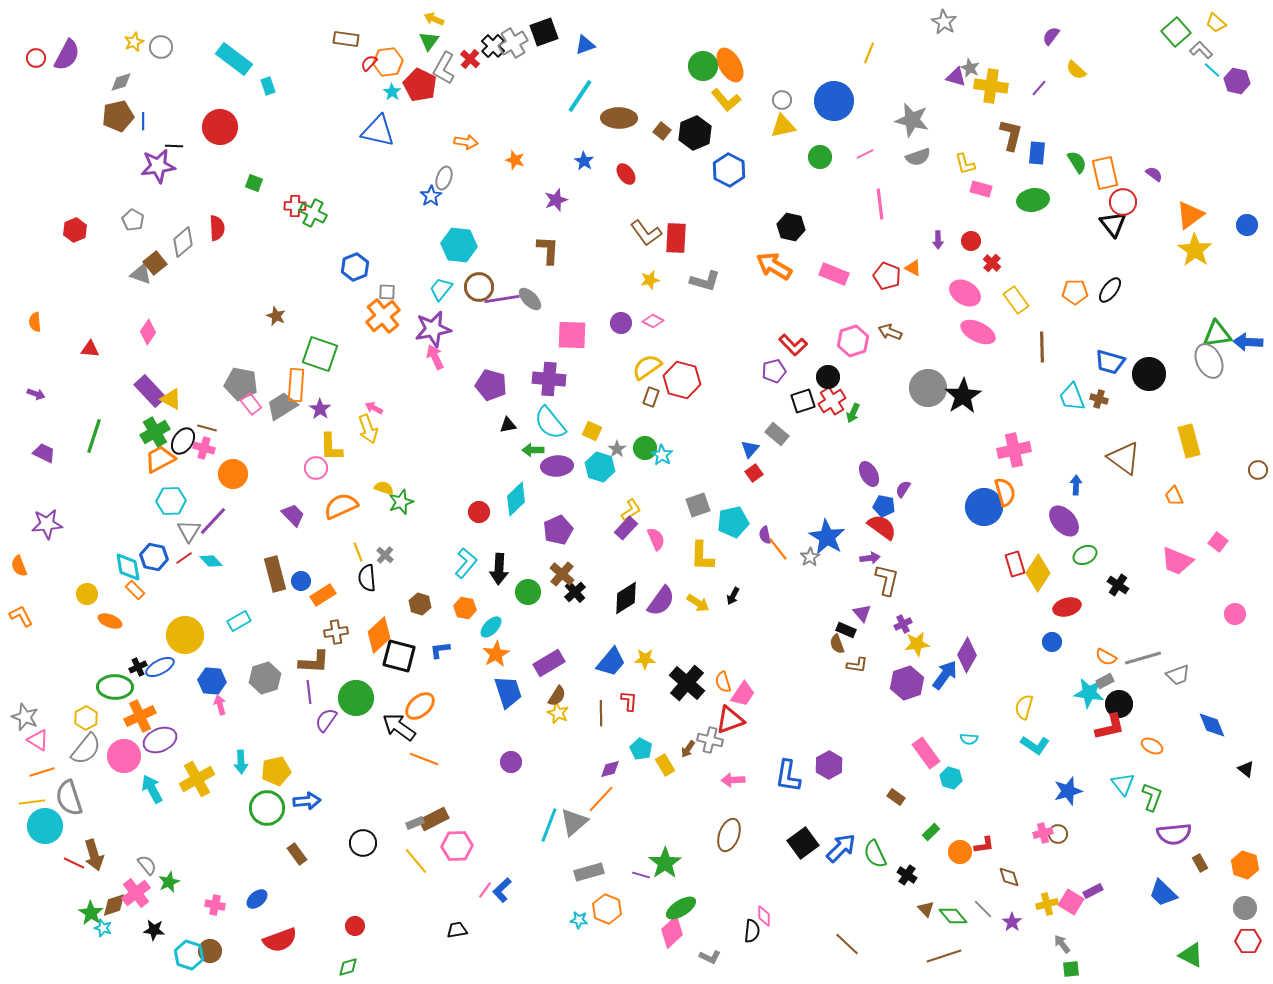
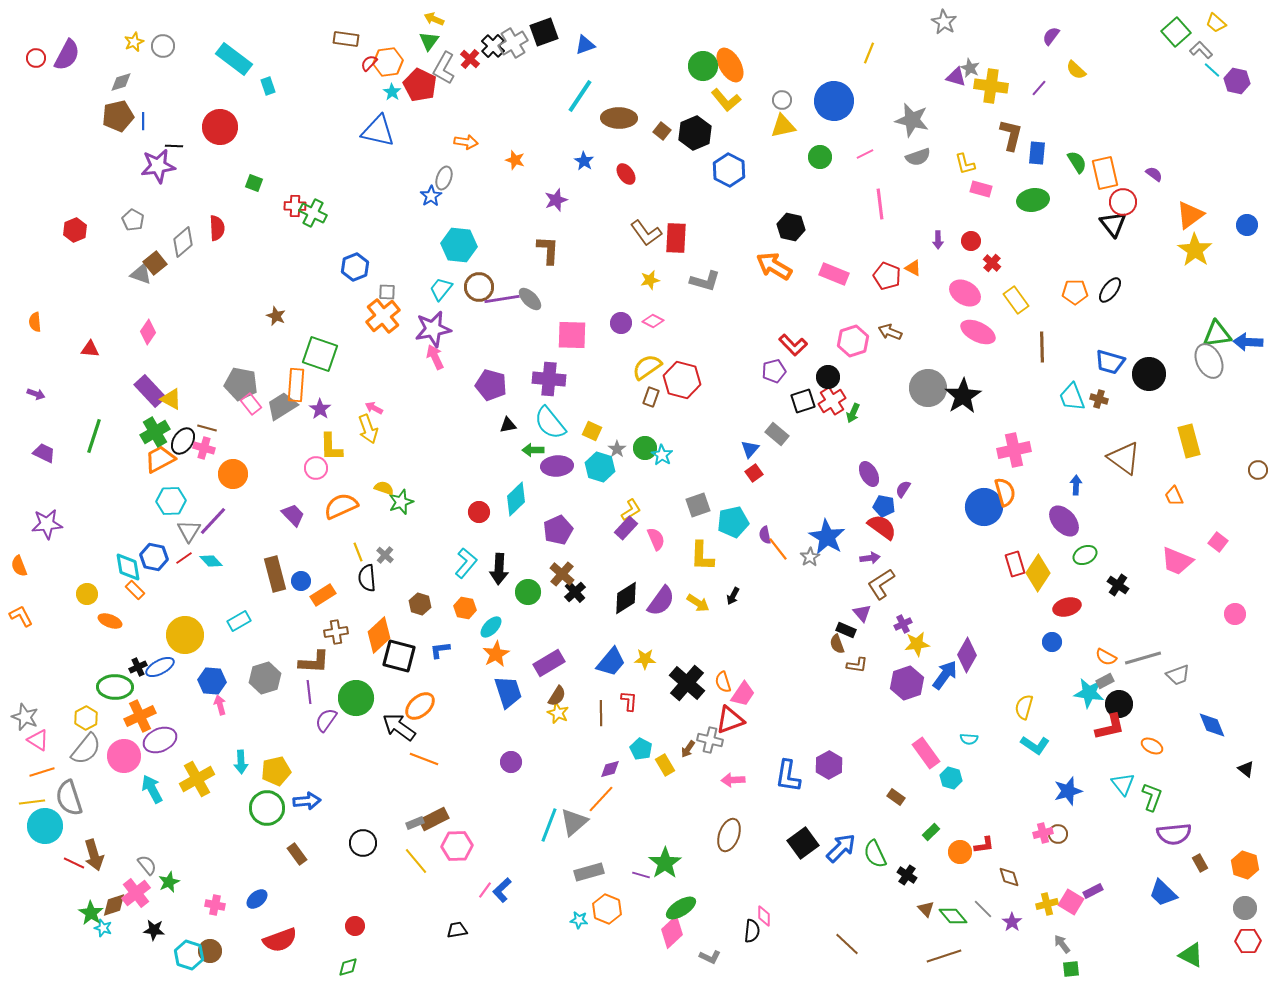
gray circle at (161, 47): moved 2 px right, 1 px up
brown L-shape at (887, 580): moved 6 px left, 4 px down; rotated 136 degrees counterclockwise
